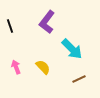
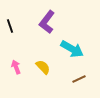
cyan arrow: rotated 15 degrees counterclockwise
